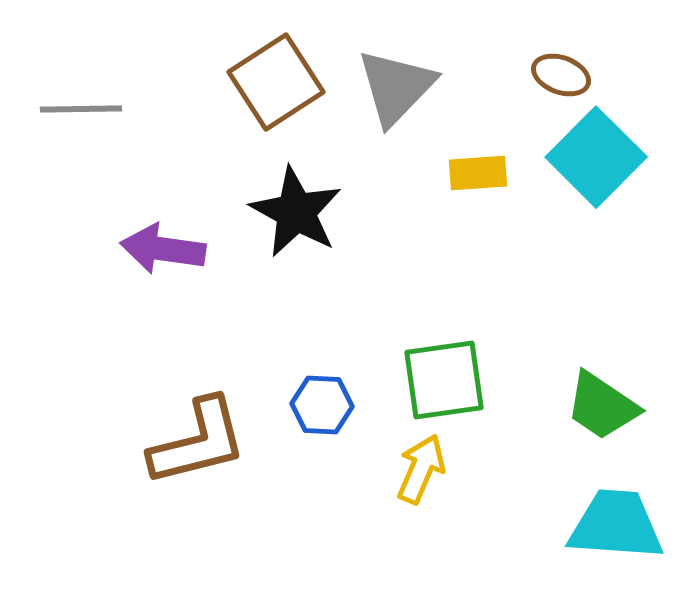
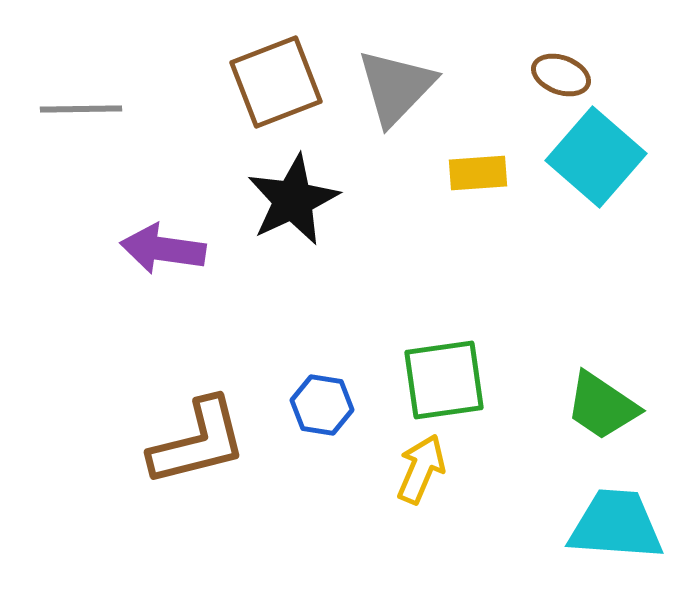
brown square: rotated 12 degrees clockwise
cyan square: rotated 4 degrees counterclockwise
black star: moved 3 px left, 12 px up; rotated 18 degrees clockwise
blue hexagon: rotated 6 degrees clockwise
